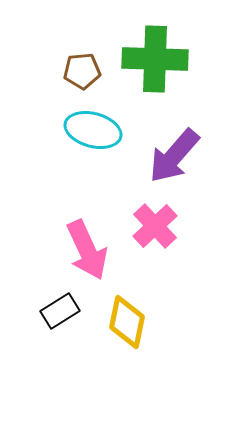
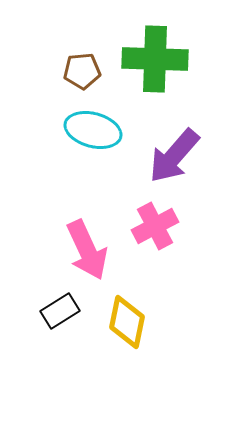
pink cross: rotated 15 degrees clockwise
